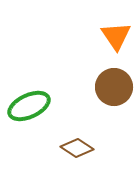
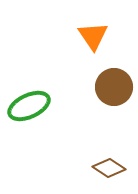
orange triangle: moved 23 px left
brown diamond: moved 32 px right, 20 px down
